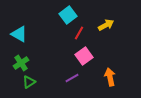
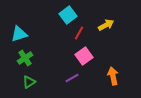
cyan triangle: rotated 48 degrees counterclockwise
green cross: moved 4 px right, 5 px up
orange arrow: moved 3 px right, 1 px up
